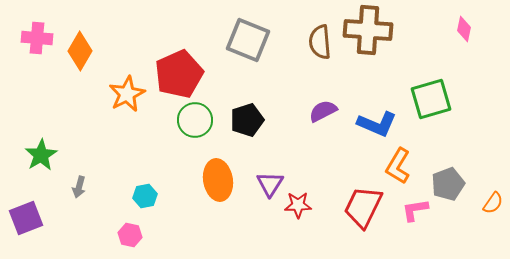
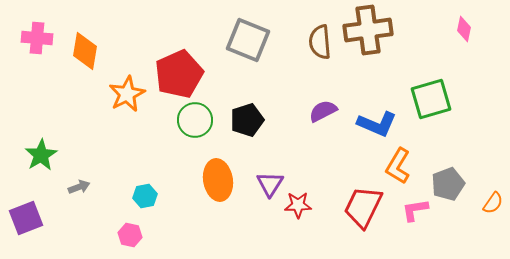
brown cross: rotated 12 degrees counterclockwise
orange diamond: moved 5 px right; rotated 21 degrees counterclockwise
gray arrow: rotated 125 degrees counterclockwise
